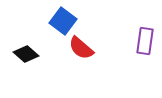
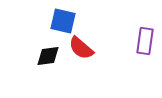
blue square: rotated 24 degrees counterclockwise
black diamond: moved 22 px right, 2 px down; rotated 50 degrees counterclockwise
